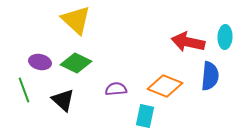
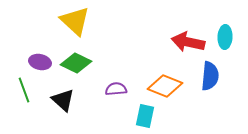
yellow triangle: moved 1 px left, 1 px down
